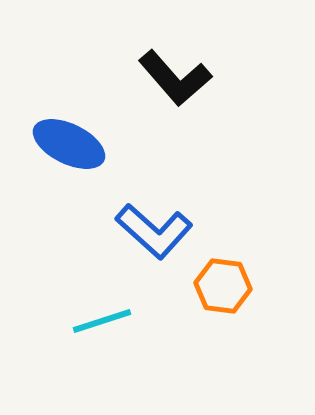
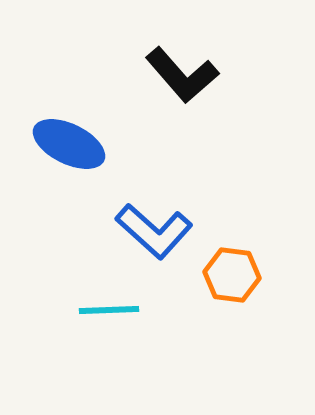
black L-shape: moved 7 px right, 3 px up
orange hexagon: moved 9 px right, 11 px up
cyan line: moved 7 px right, 11 px up; rotated 16 degrees clockwise
